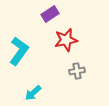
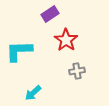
red star: rotated 25 degrees counterclockwise
cyan L-shape: rotated 128 degrees counterclockwise
